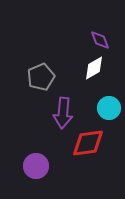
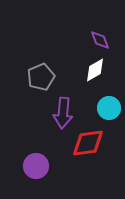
white diamond: moved 1 px right, 2 px down
